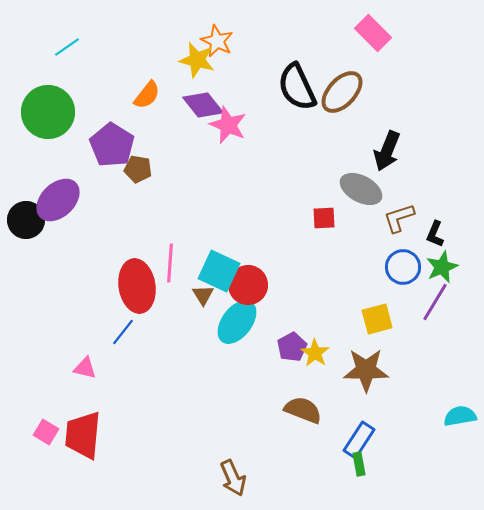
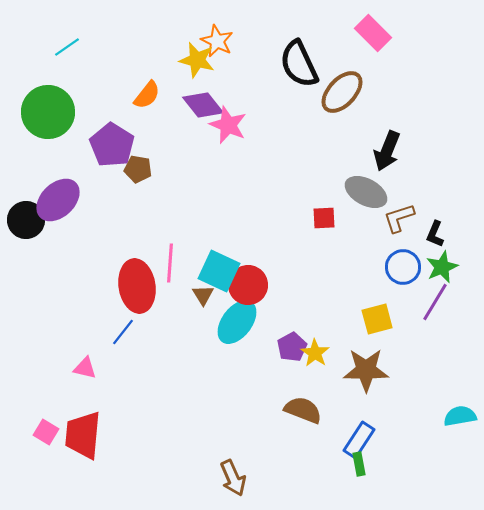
black semicircle at (297, 87): moved 2 px right, 23 px up
gray ellipse at (361, 189): moved 5 px right, 3 px down
